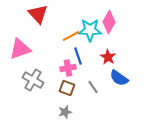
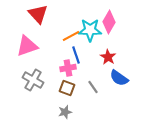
pink triangle: moved 7 px right, 3 px up
blue line: moved 2 px left, 1 px up
